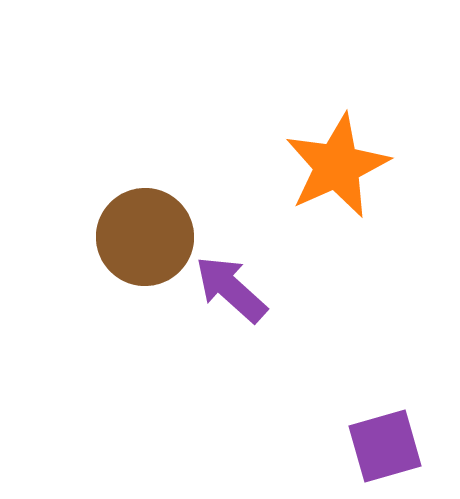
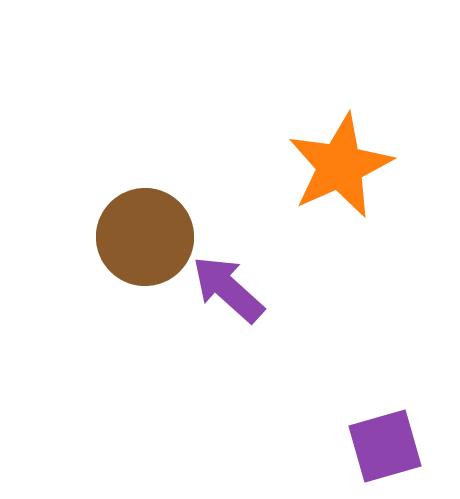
orange star: moved 3 px right
purple arrow: moved 3 px left
